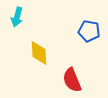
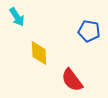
cyan arrow: rotated 48 degrees counterclockwise
red semicircle: rotated 15 degrees counterclockwise
